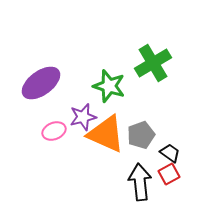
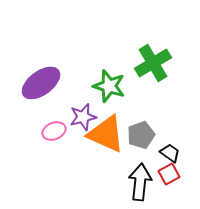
black arrow: rotated 12 degrees clockwise
